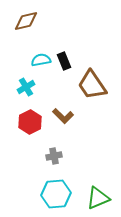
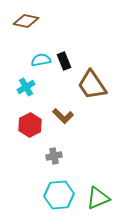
brown diamond: rotated 25 degrees clockwise
red hexagon: moved 3 px down
cyan hexagon: moved 3 px right, 1 px down
